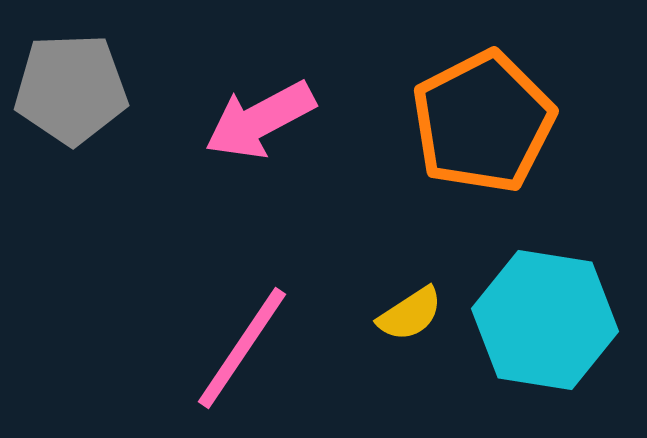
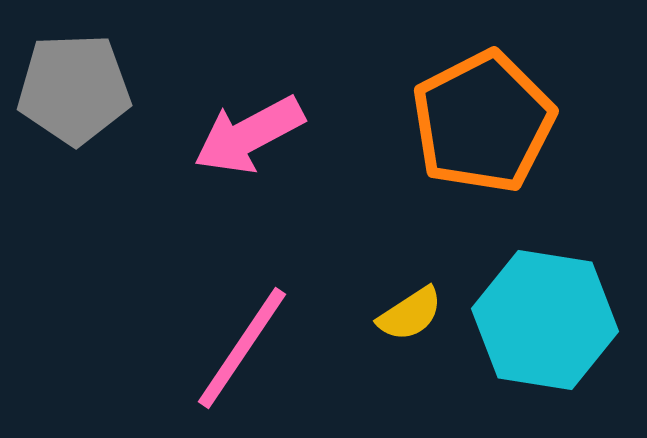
gray pentagon: moved 3 px right
pink arrow: moved 11 px left, 15 px down
